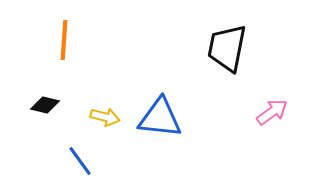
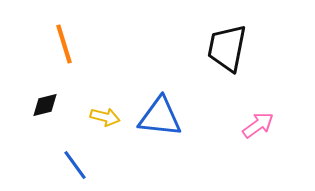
orange line: moved 4 px down; rotated 21 degrees counterclockwise
black diamond: rotated 28 degrees counterclockwise
pink arrow: moved 14 px left, 13 px down
blue triangle: moved 1 px up
blue line: moved 5 px left, 4 px down
